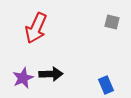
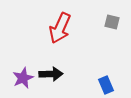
red arrow: moved 24 px right
